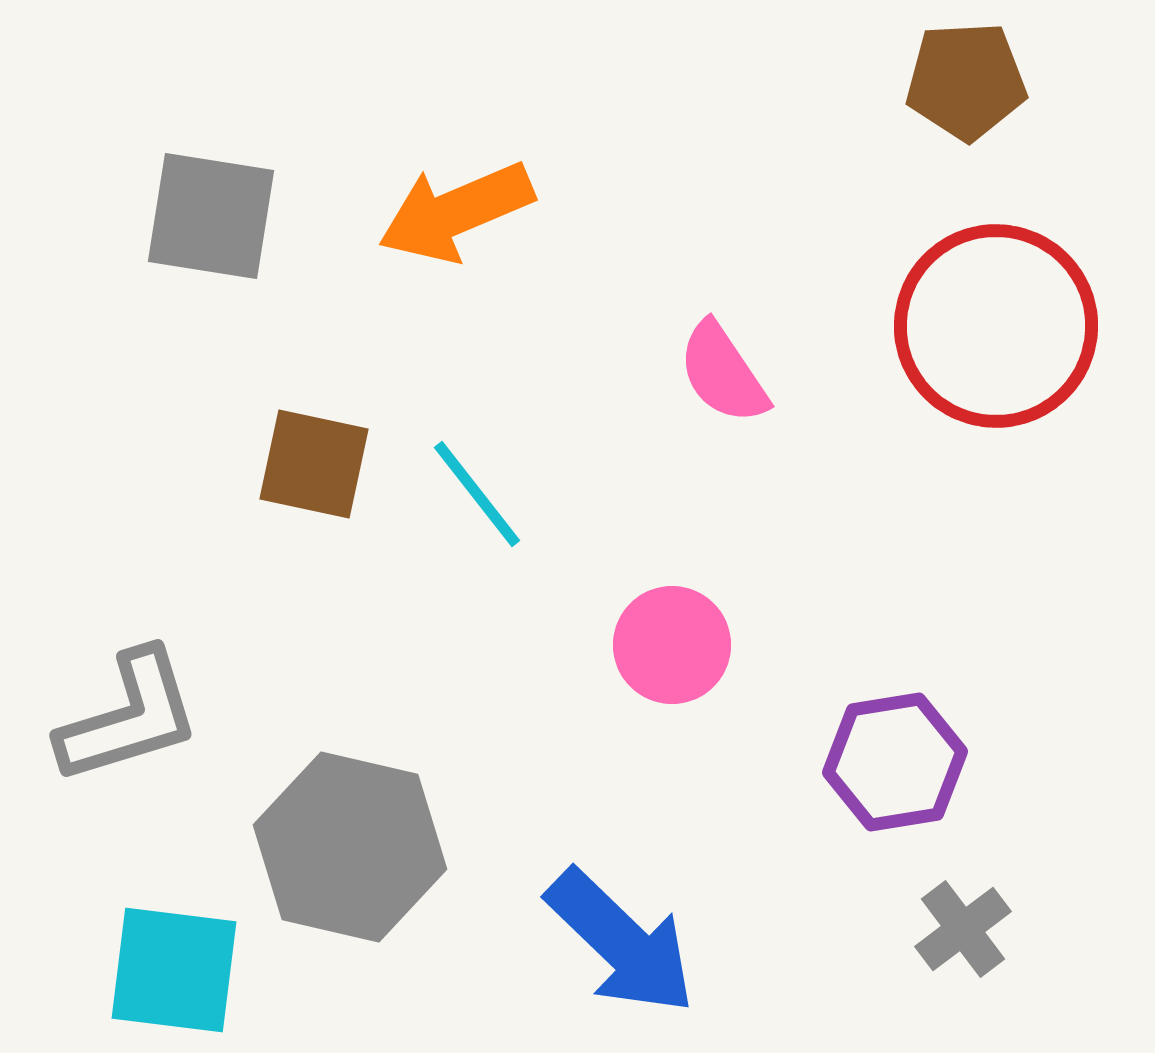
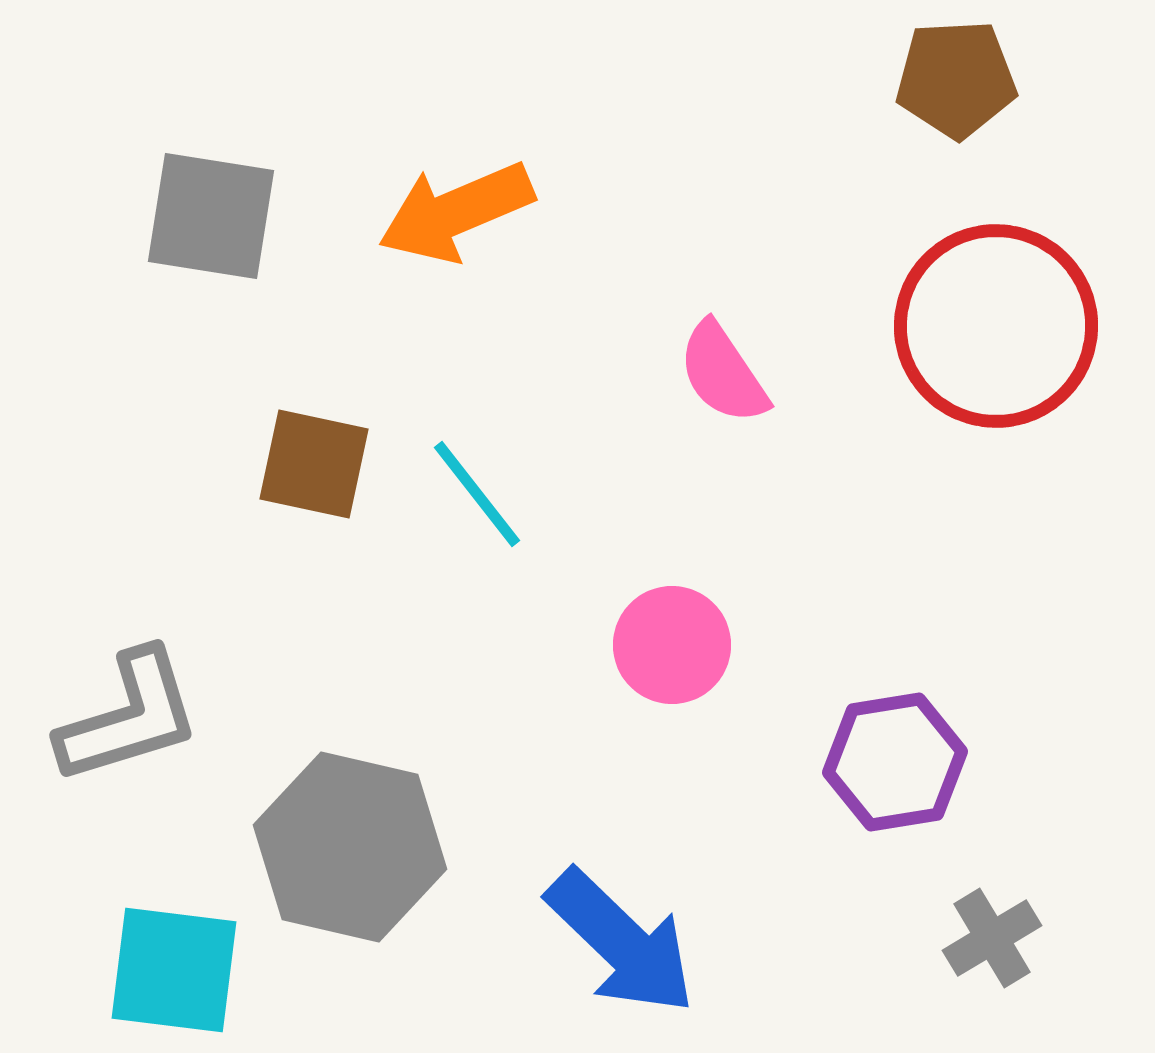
brown pentagon: moved 10 px left, 2 px up
gray cross: moved 29 px right, 9 px down; rotated 6 degrees clockwise
